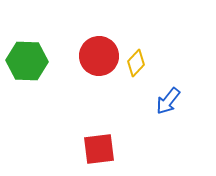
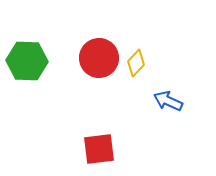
red circle: moved 2 px down
blue arrow: rotated 76 degrees clockwise
